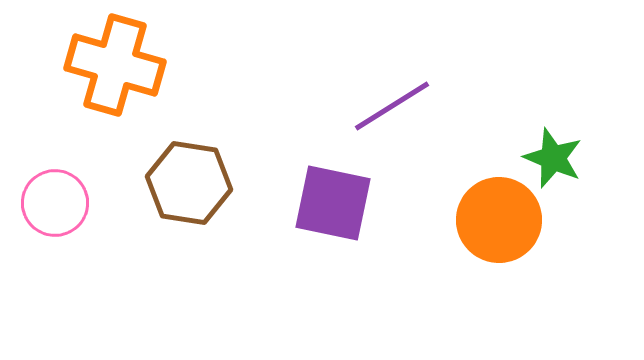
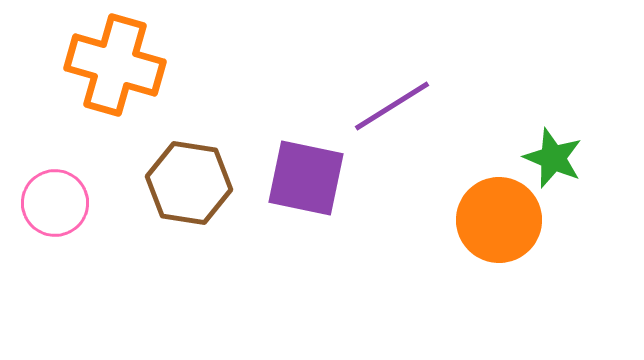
purple square: moved 27 px left, 25 px up
